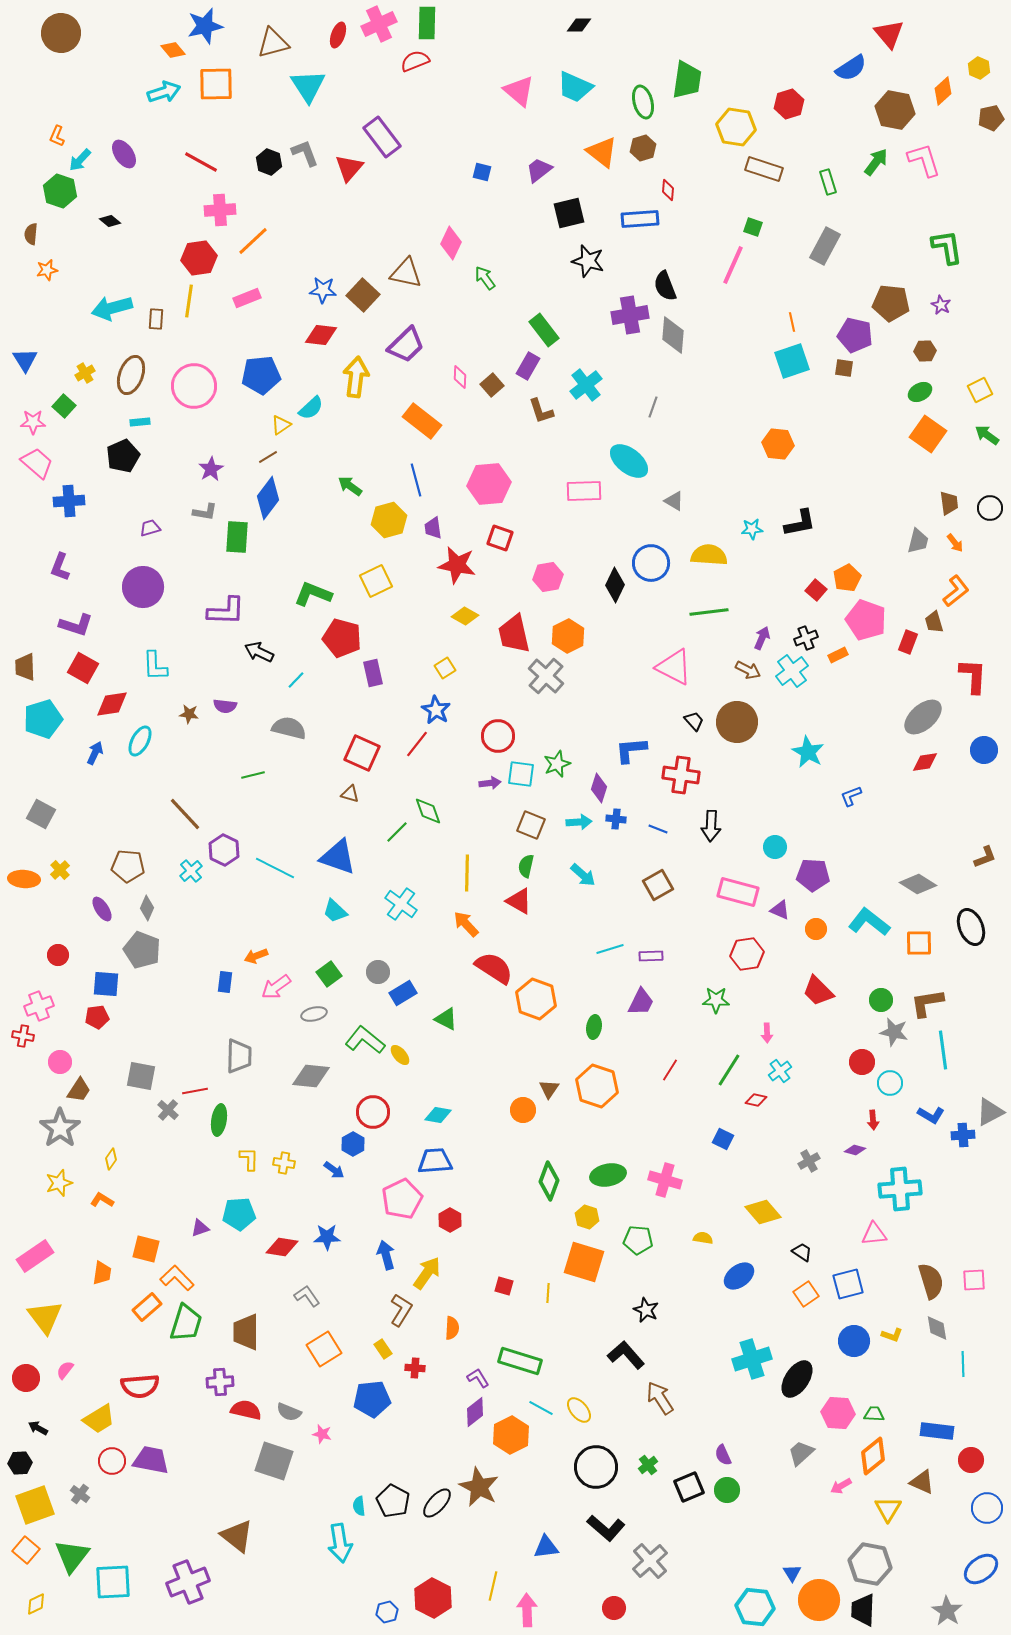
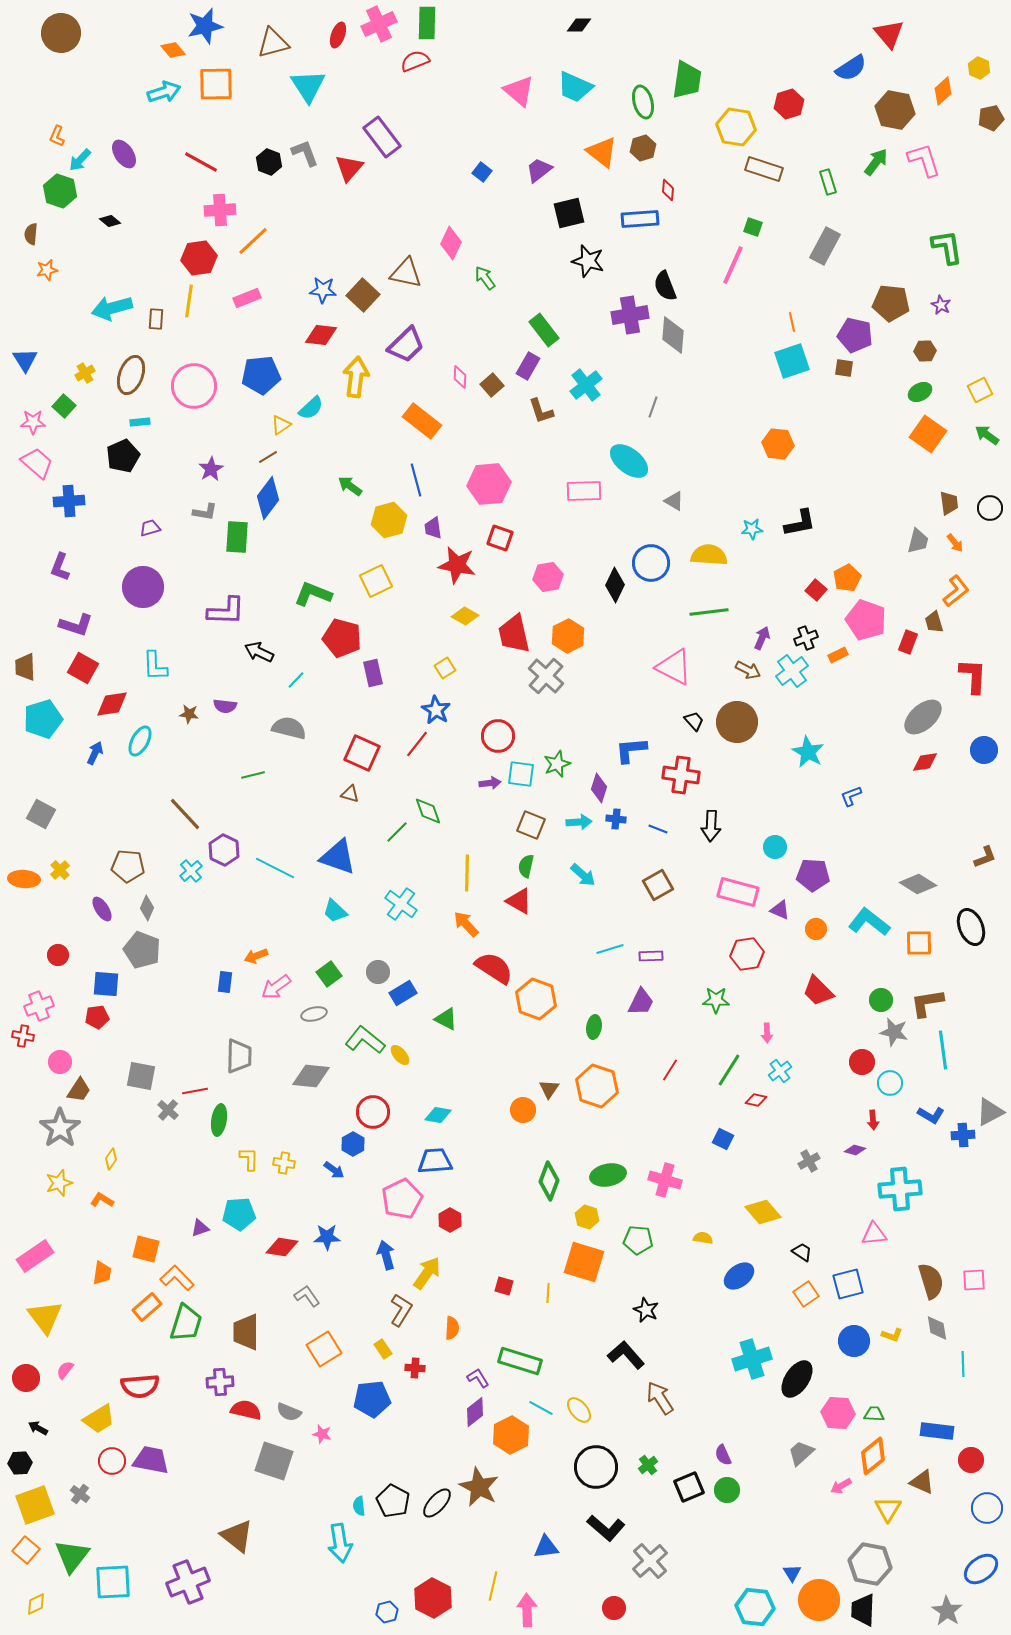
blue square at (482, 172): rotated 24 degrees clockwise
